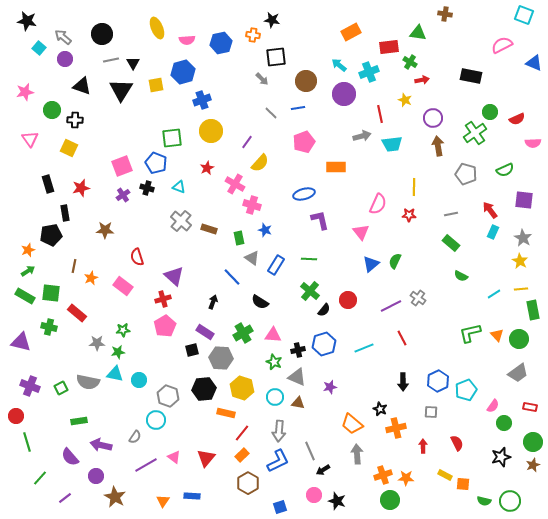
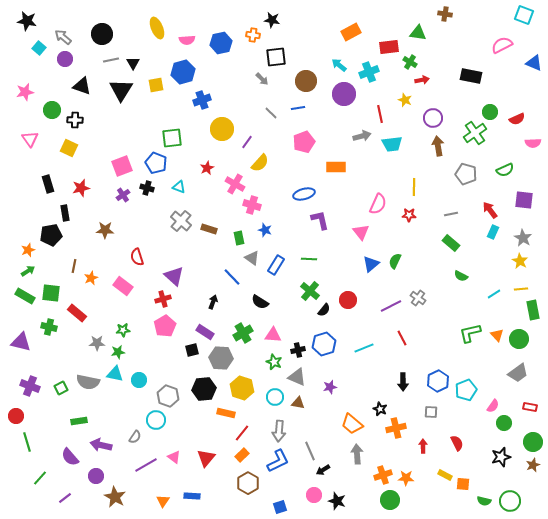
yellow circle at (211, 131): moved 11 px right, 2 px up
